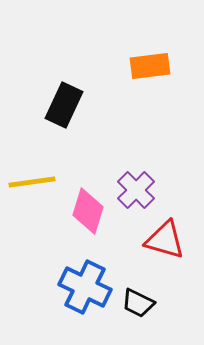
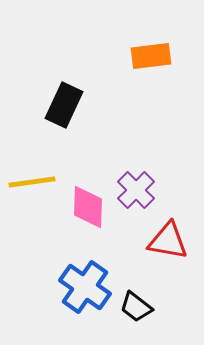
orange rectangle: moved 1 px right, 10 px up
pink diamond: moved 4 px up; rotated 15 degrees counterclockwise
red triangle: moved 3 px right, 1 px down; rotated 6 degrees counterclockwise
blue cross: rotated 9 degrees clockwise
black trapezoid: moved 2 px left, 4 px down; rotated 12 degrees clockwise
